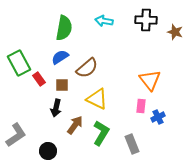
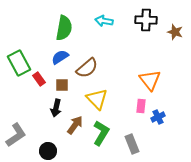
yellow triangle: rotated 20 degrees clockwise
